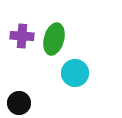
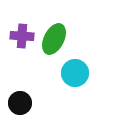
green ellipse: rotated 12 degrees clockwise
black circle: moved 1 px right
